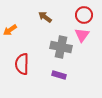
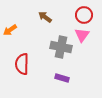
purple rectangle: moved 3 px right, 3 px down
